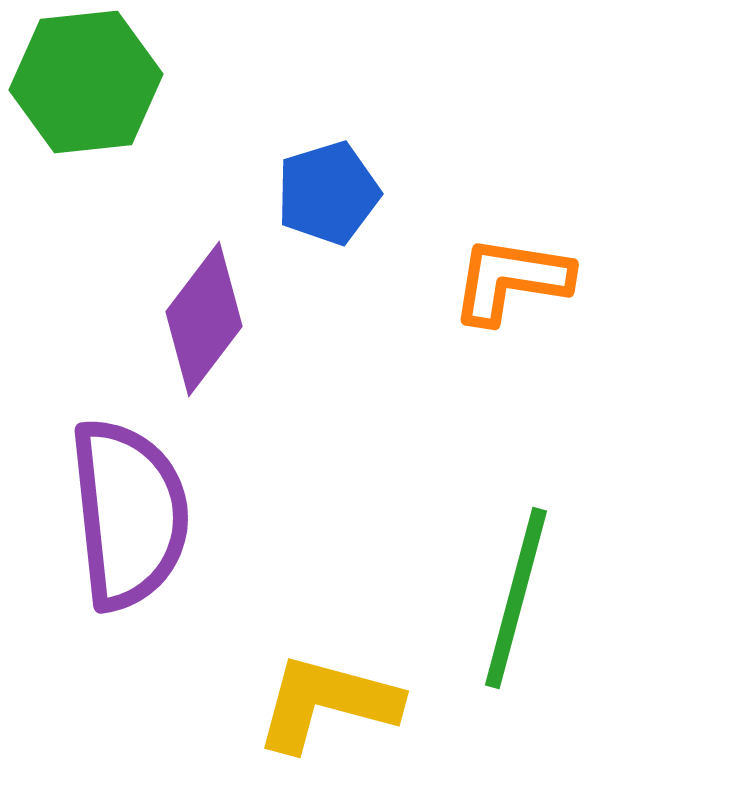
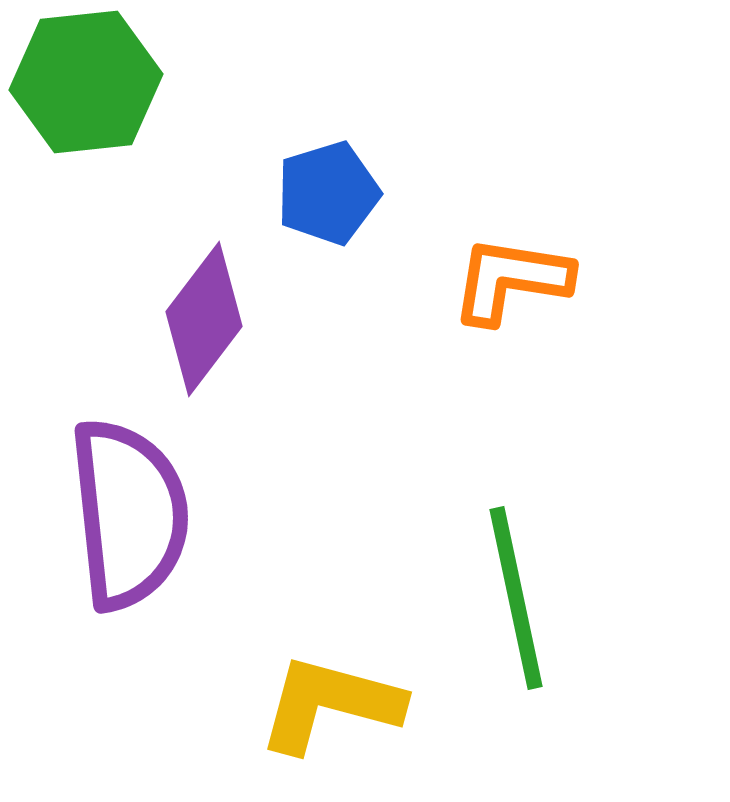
green line: rotated 27 degrees counterclockwise
yellow L-shape: moved 3 px right, 1 px down
